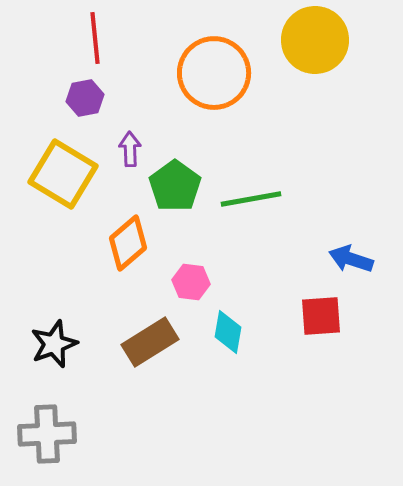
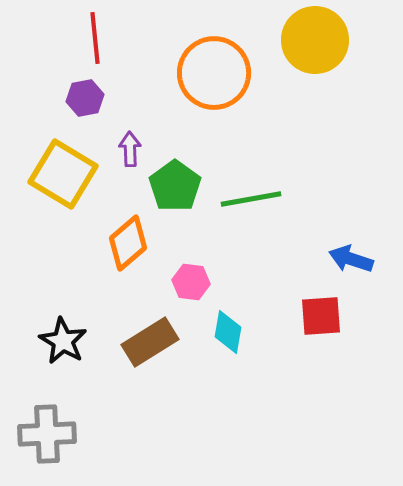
black star: moved 9 px right, 3 px up; rotated 21 degrees counterclockwise
